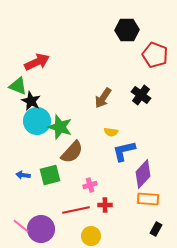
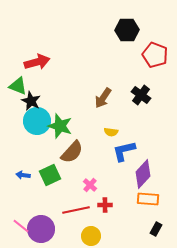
red arrow: rotated 10 degrees clockwise
green star: moved 1 px up
green square: rotated 10 degrees counterclockwise
pink cross: rotated 32 degrees counterclockwise
